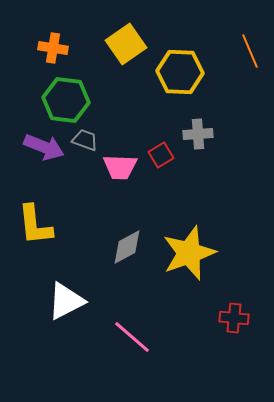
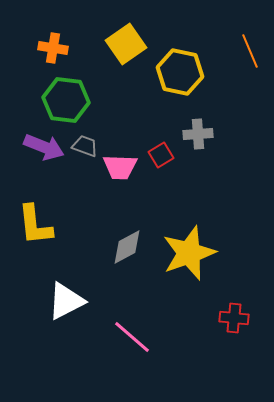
yellow hexagon: rotated 9 degrees clockwise
gray trapezoid: moved 6 px down
